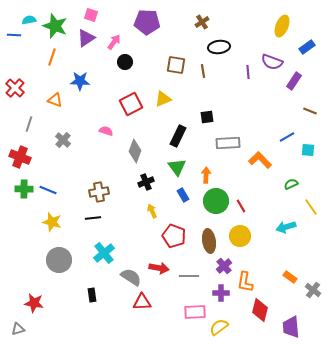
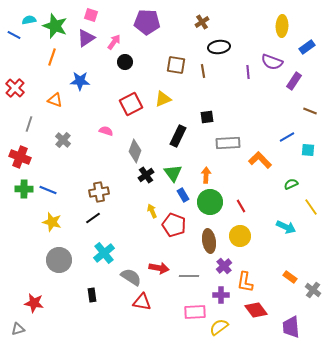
yellow ellipse at (282, 26): rotated 20 degrees counterclockwise
blue line at (14, 35): rotated 24 degrees clockwise
green triangle at (177, 167): moved 4 px left, 6 px down
black cross at (146, 182): moved 7 px up; rotated 14 degrees counterclockwise
green circle at (216, 201): moved 6 px left, 1 px down
black line at (93, 218): rotated 28 degrees counterclockwise
cyan arrow at (286, 227): rotated 138 degrees counterclockwise
red pentagon at (174, 236): moved 11 px up
purple cross at (221, 293): moved 2 px down
red triangle at (142, 302): rotated 12 degrees clockwise
red diamond at (260, 310): moved 4 px left; rotated 50 degrees counterclockwise
